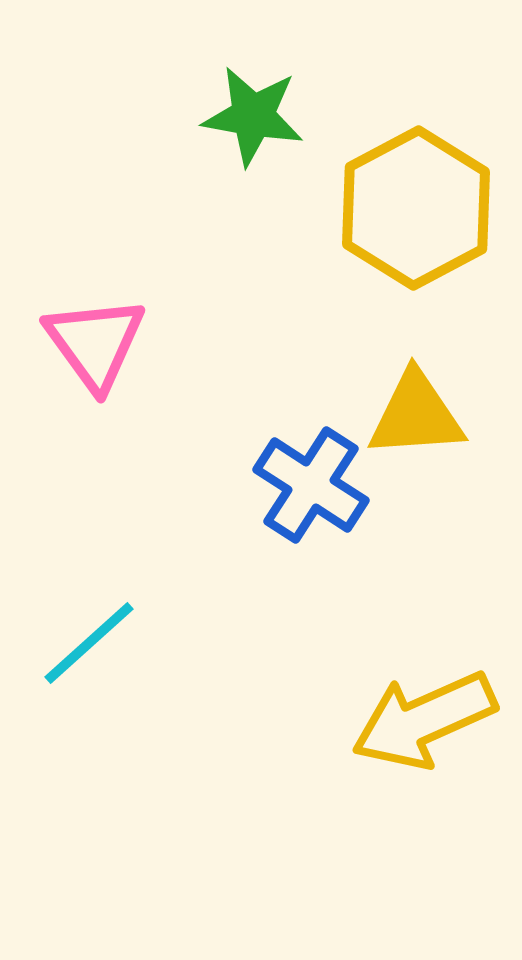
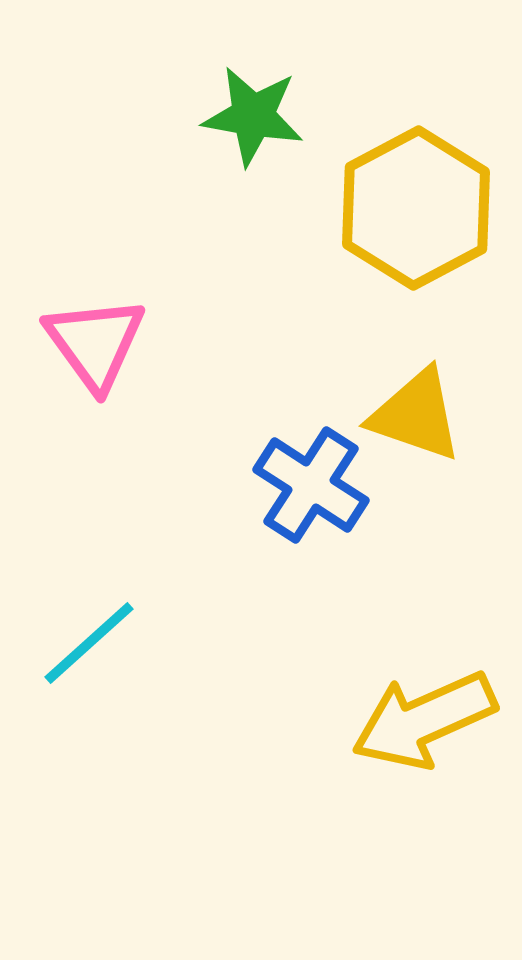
yellow triangle: rotated 23 degrees clockwise
